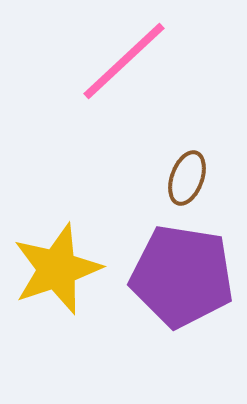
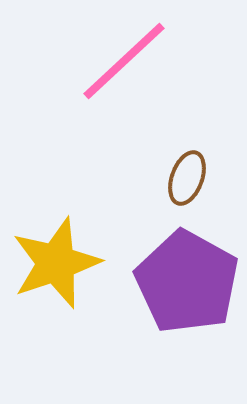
yellow star: moved 1 px left, 6 px up
purple pentagon: moved 5 px right, 6 px down; rotated 20 degrees clockwise
